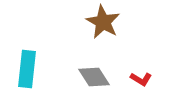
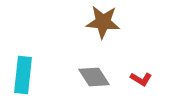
brown star: rotated 24 degrees counterclockwise
cyan rectangle: moved 4 px left, 6 px down
